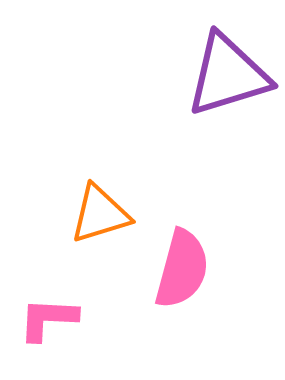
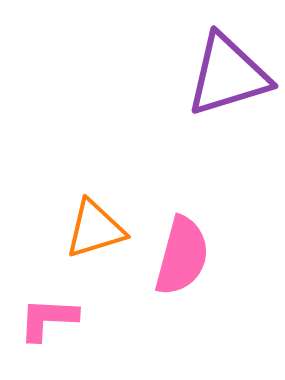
orange triangle: moved 5 px left, 15 px down
pink semicircle: moved 13 px up
